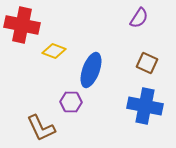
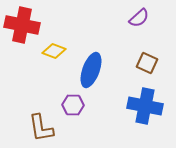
purple semicircle: rotated 15 degrees clockwise
purple hexagon: moved 2 px right, 3 px down
brown L-shape: rotated 16 degrees clockwise
